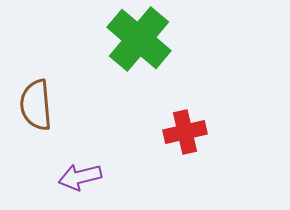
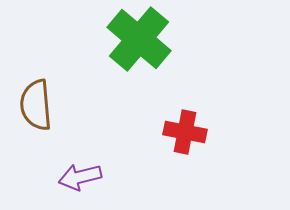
red cross: rotated 24 degrees clockwise
